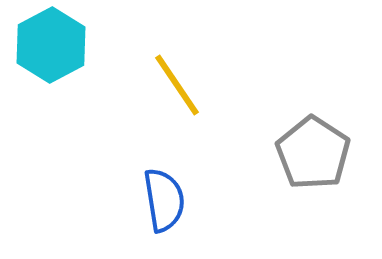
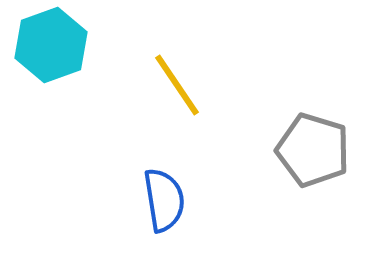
cyan hexagon: rotated 8 degrees clockwise
gray pentagon: moved 3 px up; rotated 16 degrees counterclockwise
